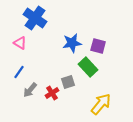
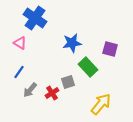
purple square: moved 12 px right, 3 px down
